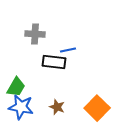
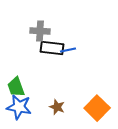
gray cross: moved 5 px right, 3 px up
black rectangle: moved 2 px left, 14 px up
green trapezoid: rotated 130 degrees clockwise
blue star: moved 2 px left
